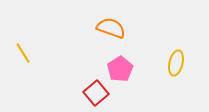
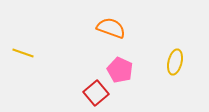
yellow line: rotated 40 degrees counterclockwise
yellow ellipse: moved 1 px left, 1 px up
pink pentagon: moved 1 px down; rotated 15 degrees counterclockwise
